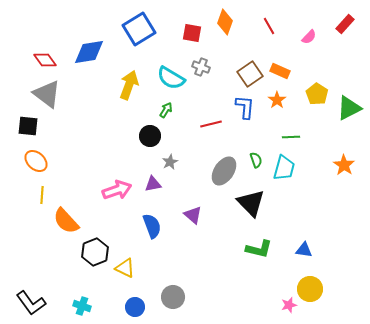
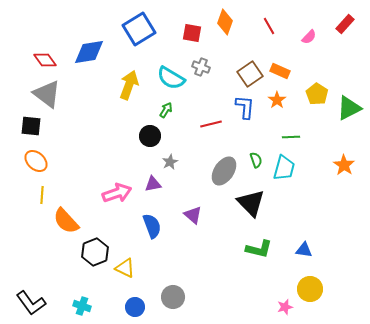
black square at (28, 126): moved 3 px right
pink arrow at (117, 190): moved 3 px down
pink star at (289, 305): moved 4 px left, 2 px down
